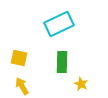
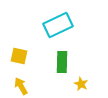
cyan rectangle: moved 1 px left, 1 px down
yellow square: moved 2 px up
yellow arrow: moved 1 px left
